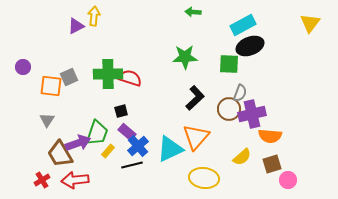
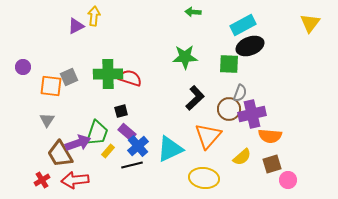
orange triangle: moved 12 px right, 1 px up
